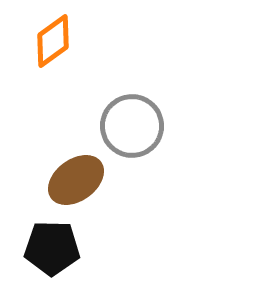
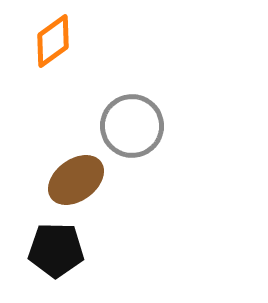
black pentagon: moved 4 px right, 2 px down
